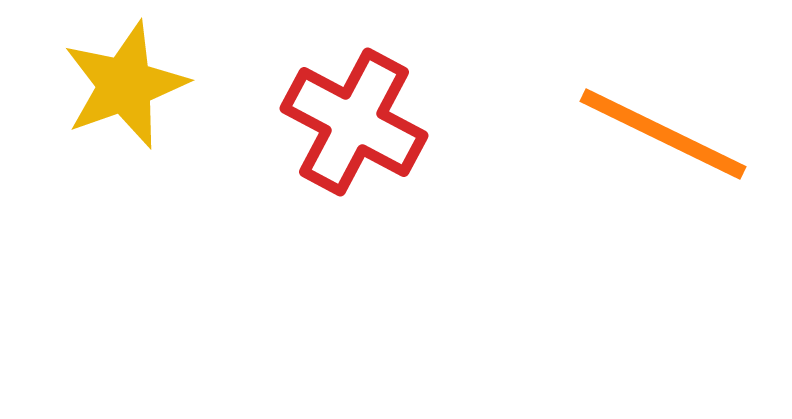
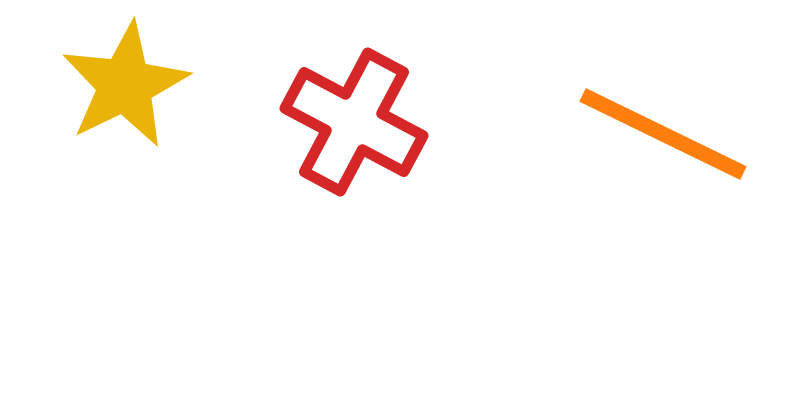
yellow star: rotated 6 degrees counterclockwise
